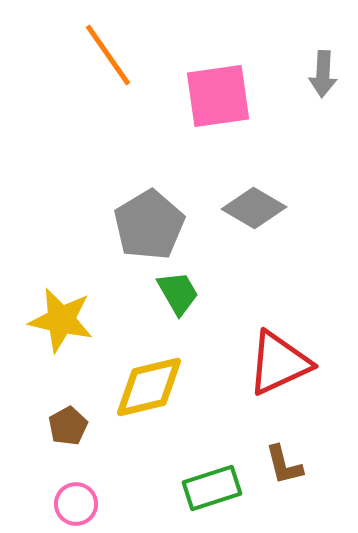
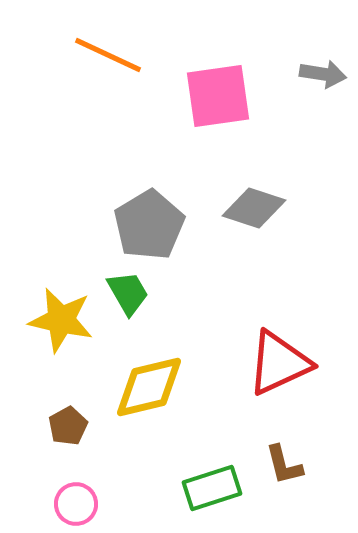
orange line: rotated 30 degrees counterclockwise
gray arrow: rotated 84 degrees counterclockwise
gray diamond: rotated 12 degrees counterclockwise
green trapezoid: moved 50 px left
